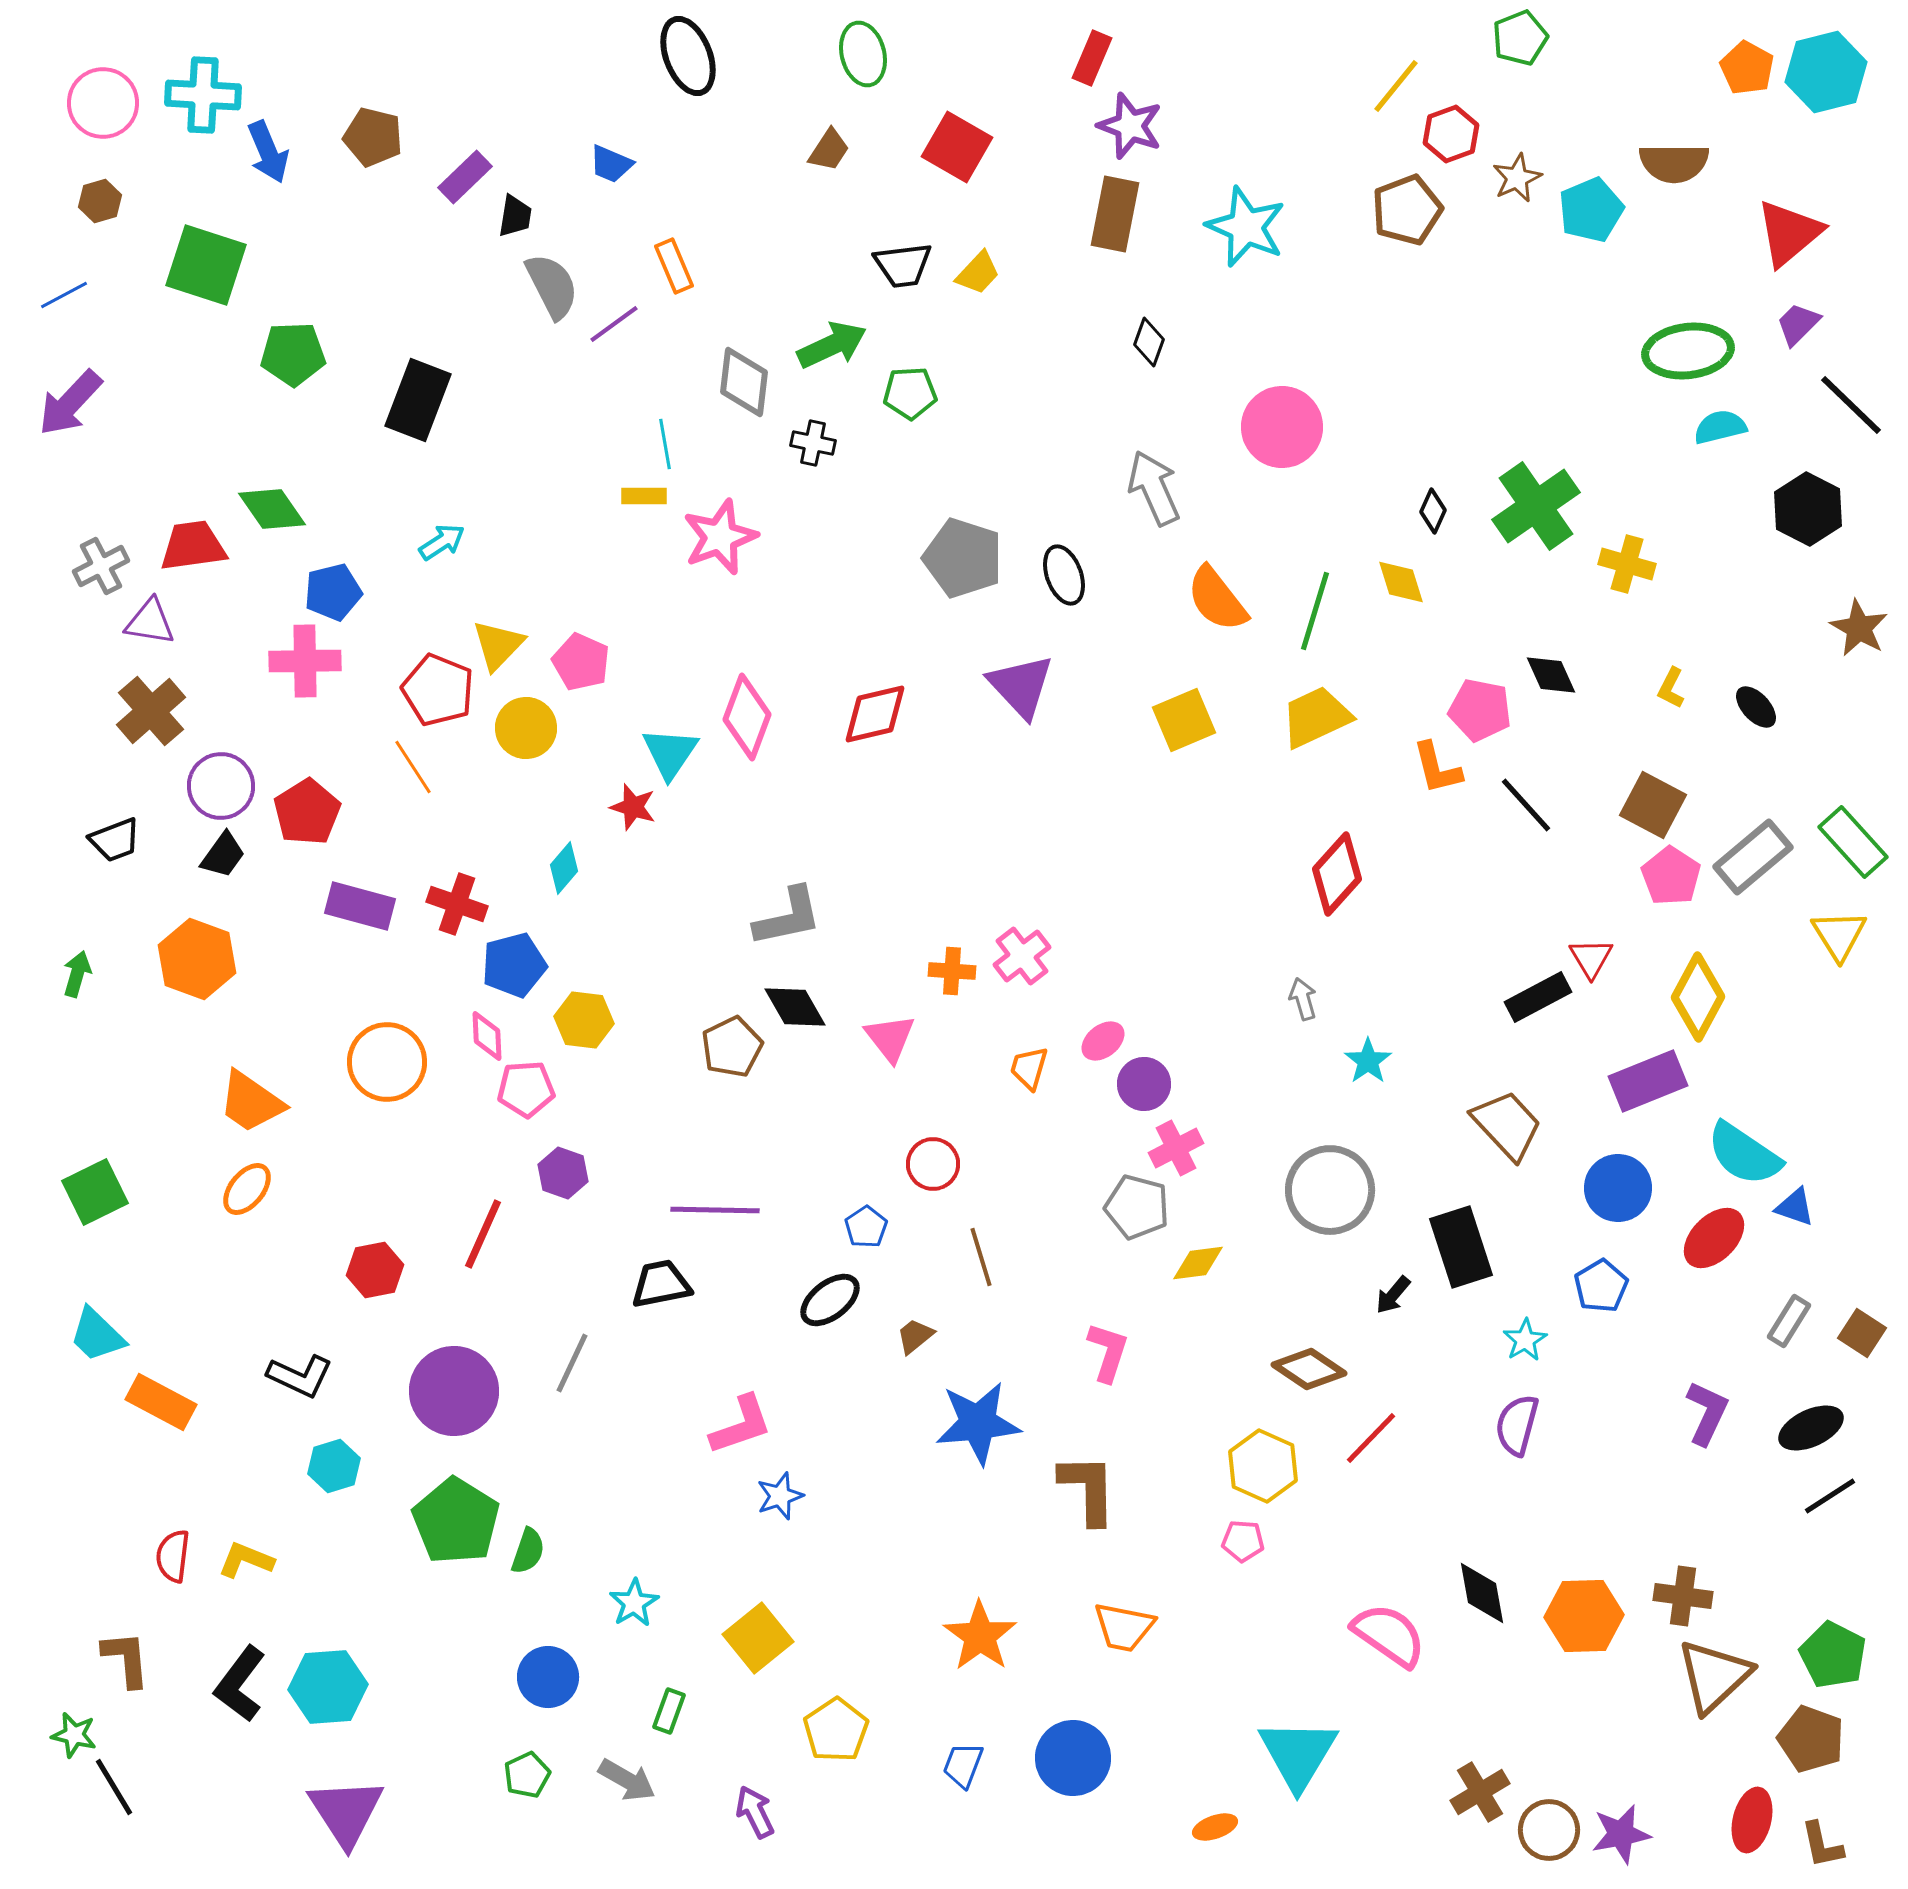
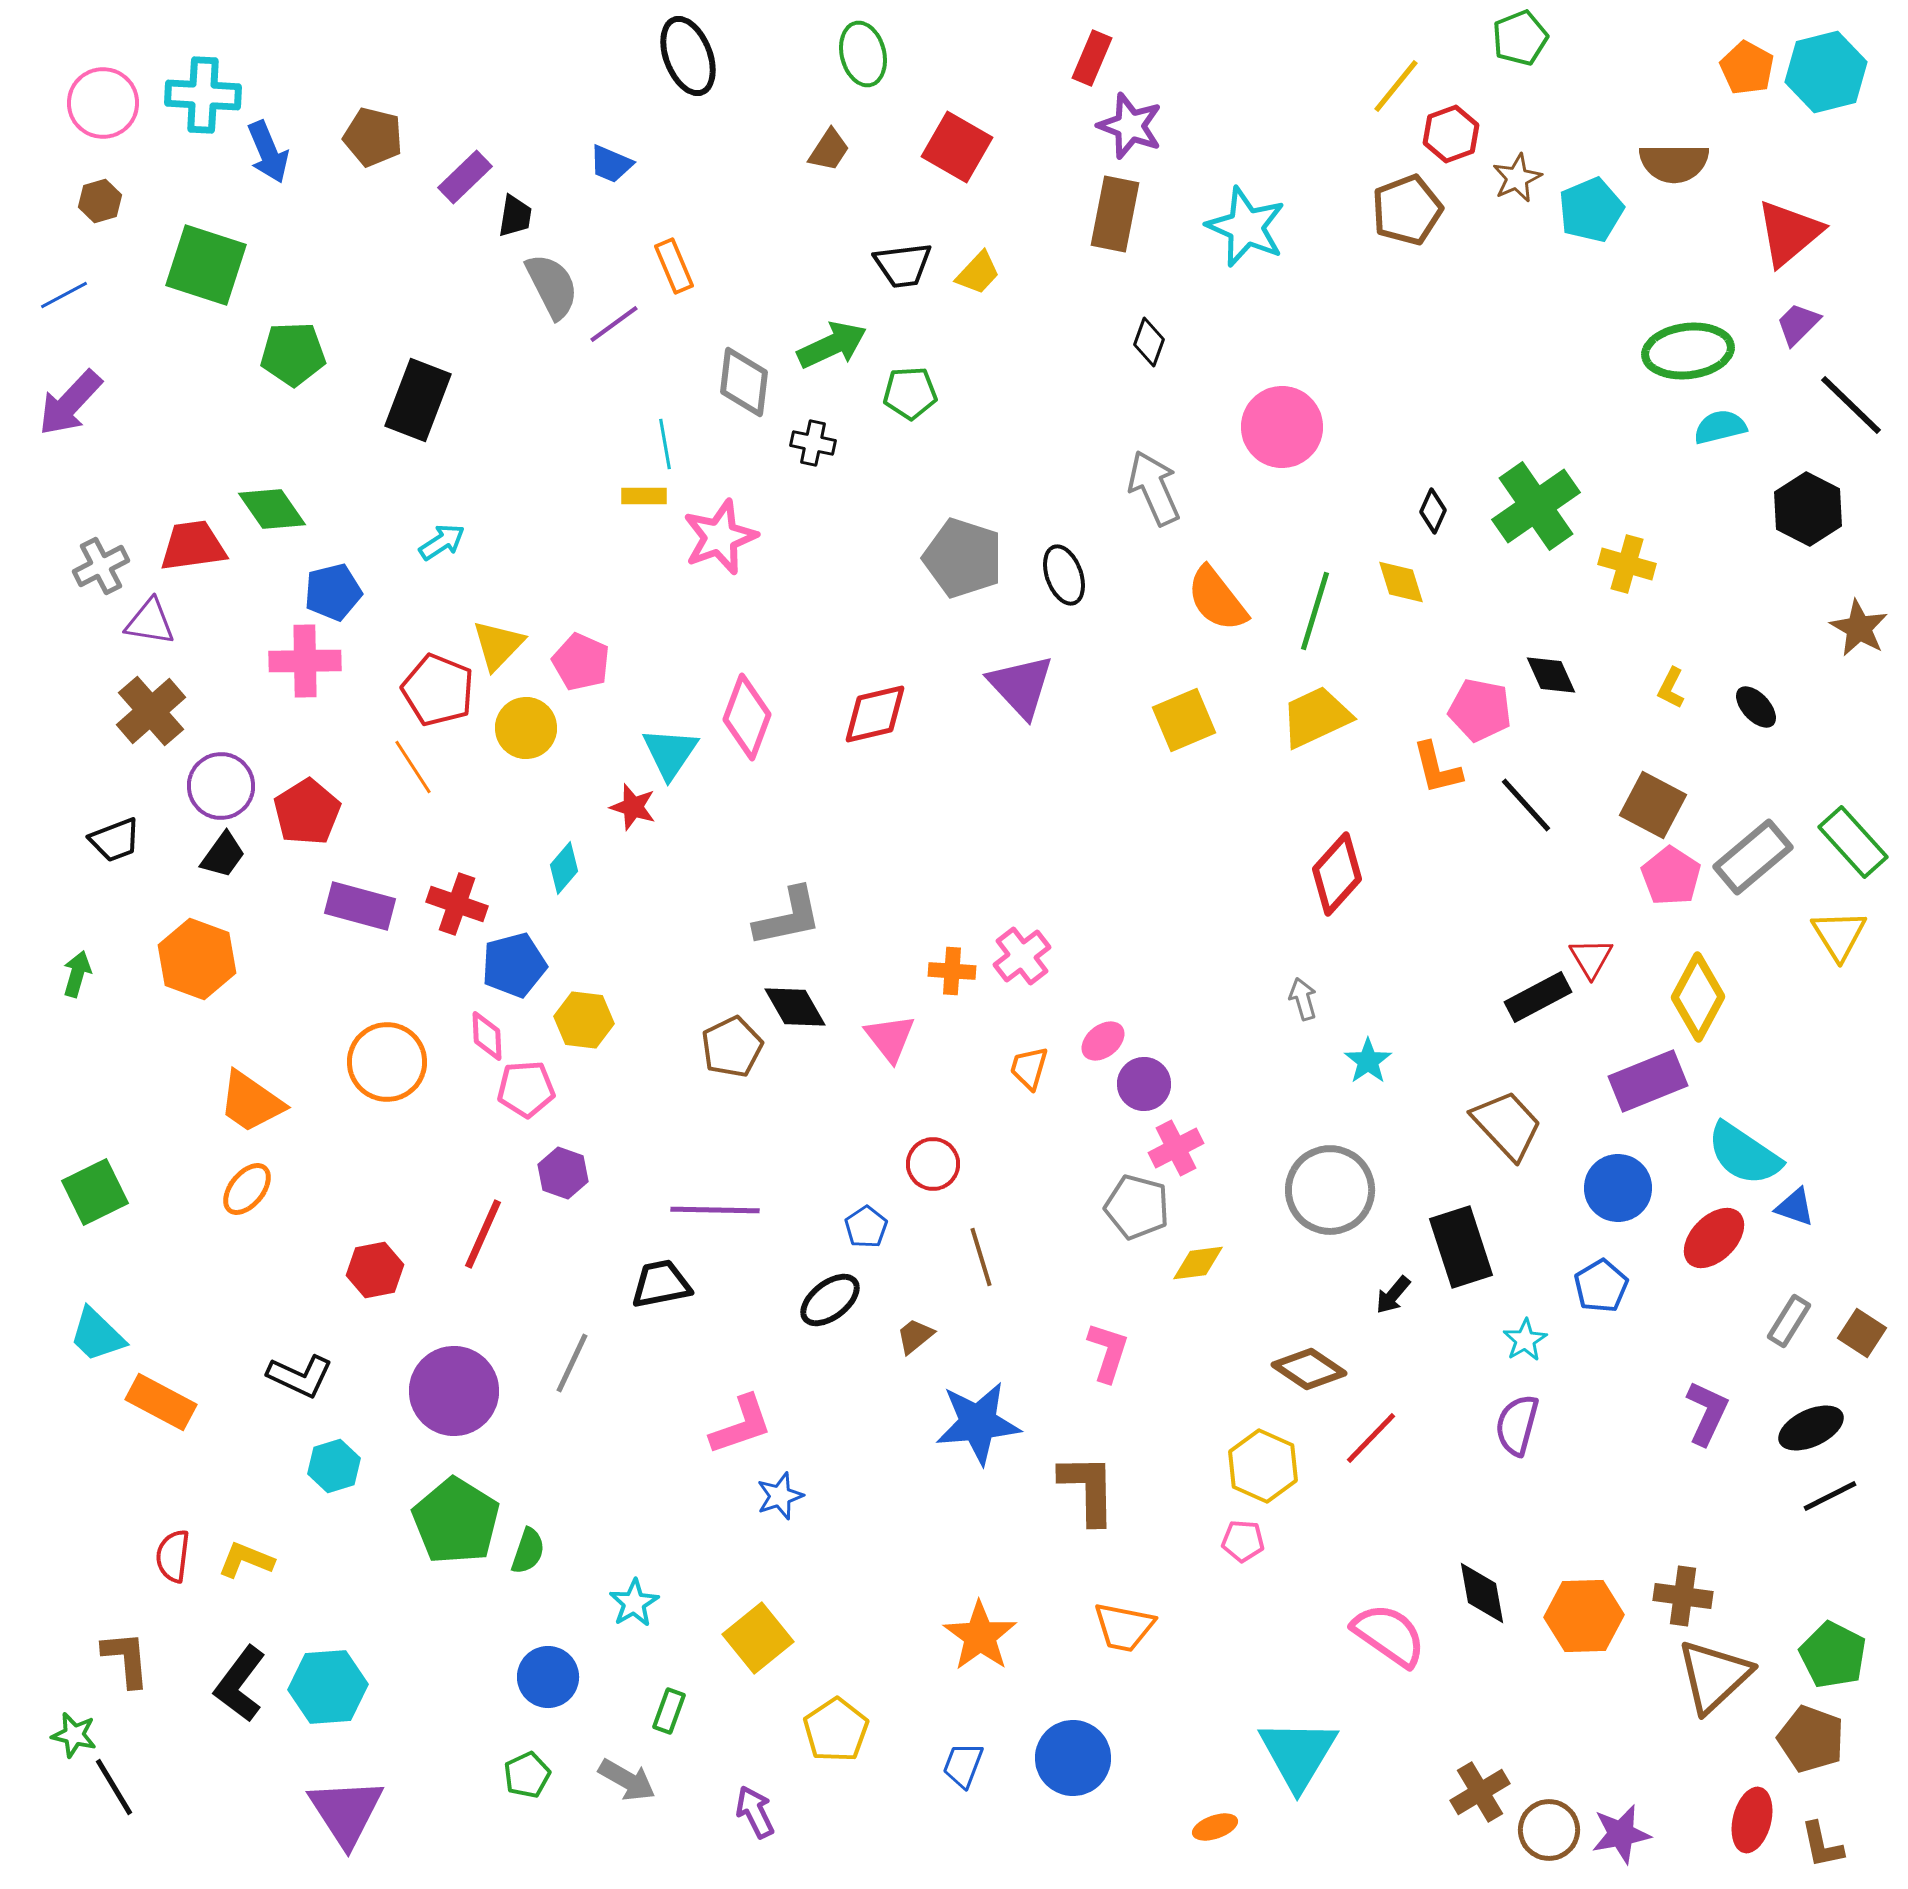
black line at (1830, 1496): rotated 6 degrees clockwise
